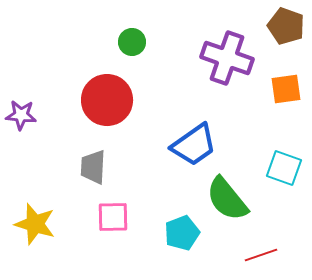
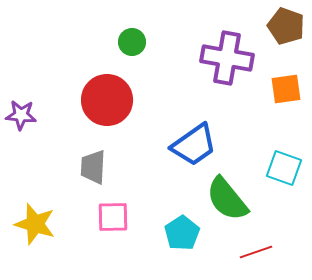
purple cross: rotated 9 degrees counterclockwise
cyan pentagon: rotated 12 degrees counterclockwise
red line: moved 5 px left, 3 px up
